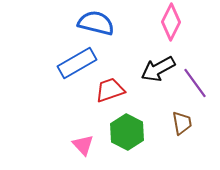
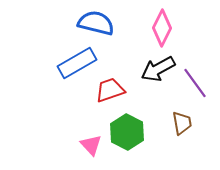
pink diamond: moved 9 px left, 6 px down
pink triangle: moved 8 px right
